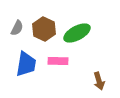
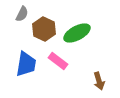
gray semicircle: moved 5 px right, 14 px up
pink rectangle: rotated 36 degrees clockwise
